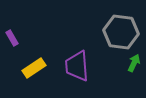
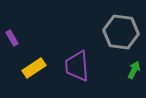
green arrow: moved 7 px down
